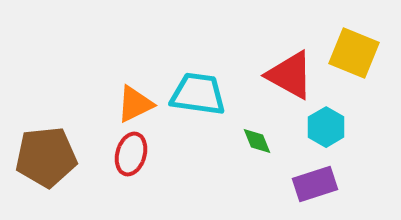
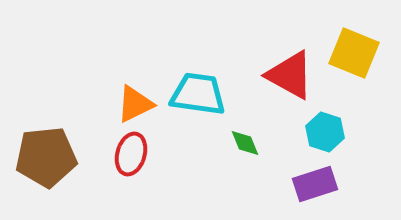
cyan hexagon: moved 1 px left, 5 px down; rotated 12 degrees counterclockwise
green diamond: moved 12 px left, 2 px down
